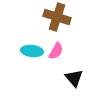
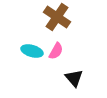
brown cross: rotated 16 degrees clockwise
cyan ellipse: rotated 10 degrees clockwise
